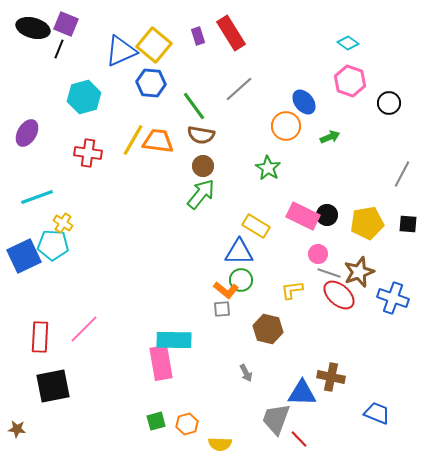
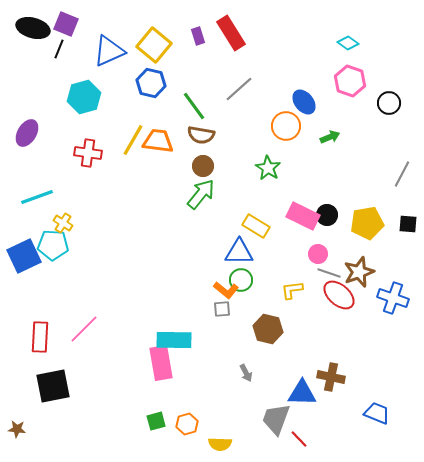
blue triangle at (121, 51): moved 12 px left
blue hexagon at (151, 83): rotated 8 degrees clockwise
